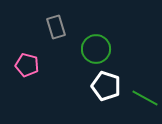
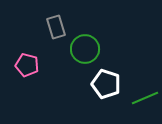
green circle: moved 11 px left
white pentagon: moved 2 px up
green line: rotated 52 degrees counterclockwise
